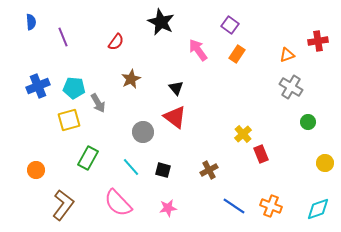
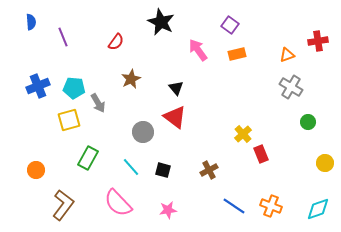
orange rectangle: rotated 42 degrees clockwise
pink star: moved 2 px down
